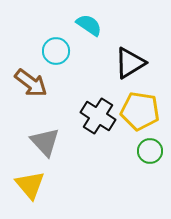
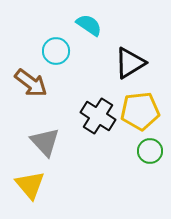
yellow pentagon: rotated 15 degrees counterclockwise
